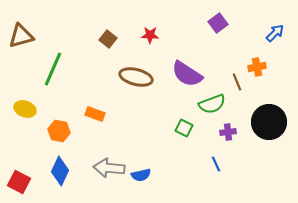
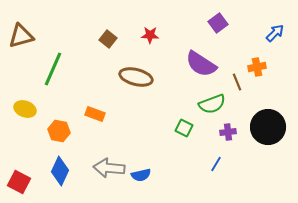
purple semicircle: moved 14 px right, 10 px up
black circle: moved 1 px left, 5 px down
blue line: rotated 56 degrees clockwise
